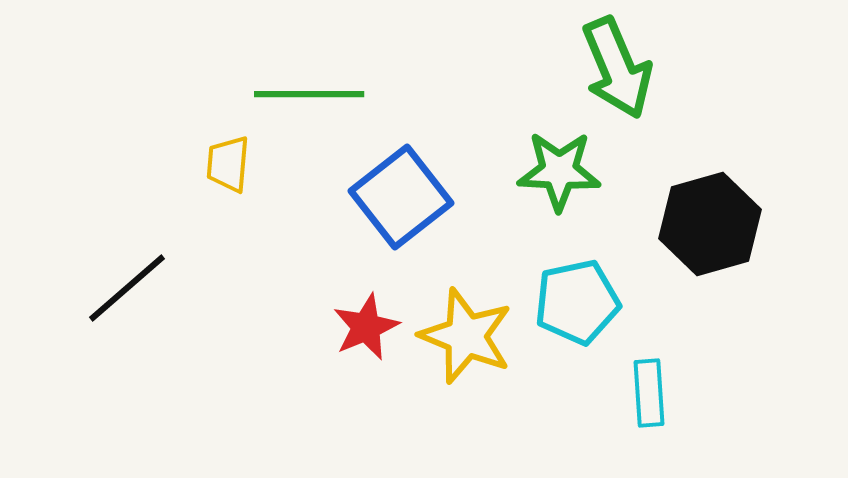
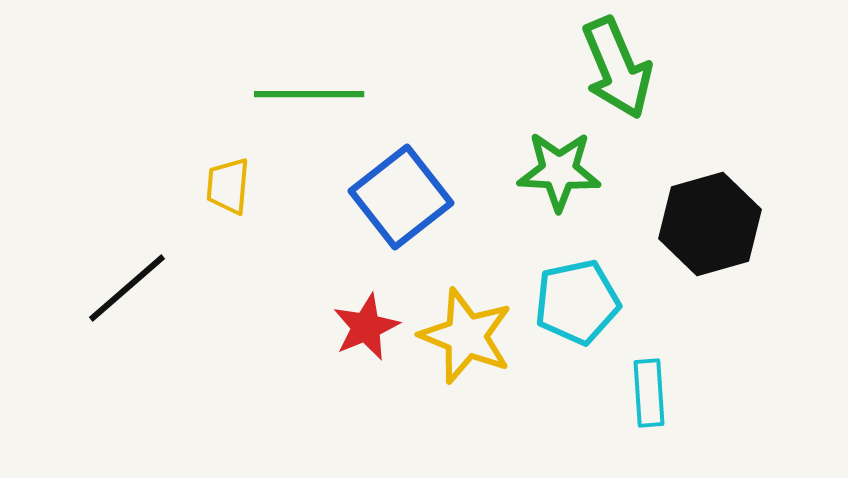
yellow trapezoid: moved 22 px down
